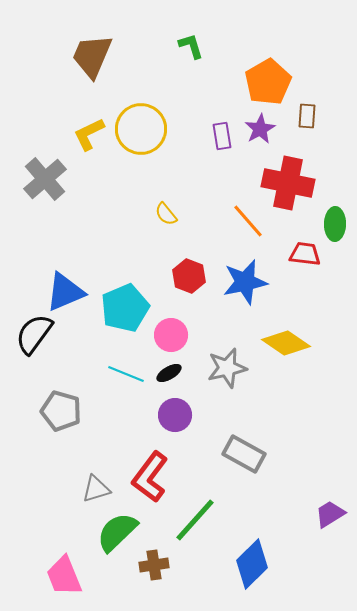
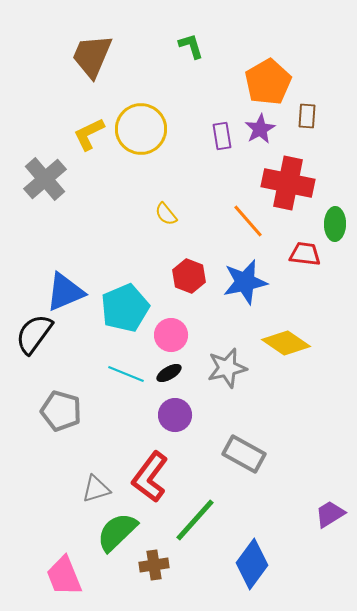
blue diamond: rotated 9 degrees counterclockwise
